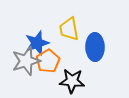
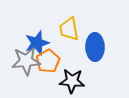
gray star: rotated 12 degrees clockwise
